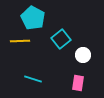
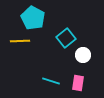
cyan square: moved 5 px right, 1 px up
cyan line: moved 18 px right, 2 px down
